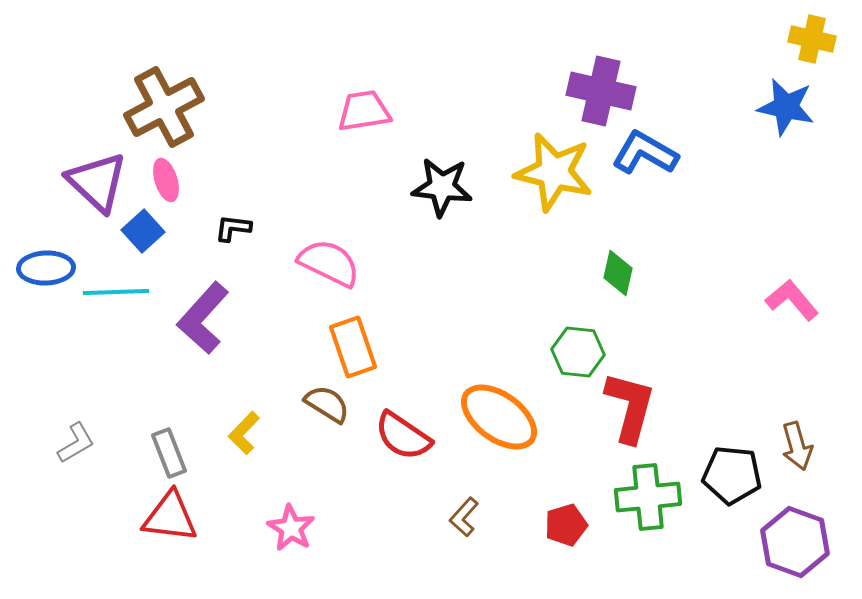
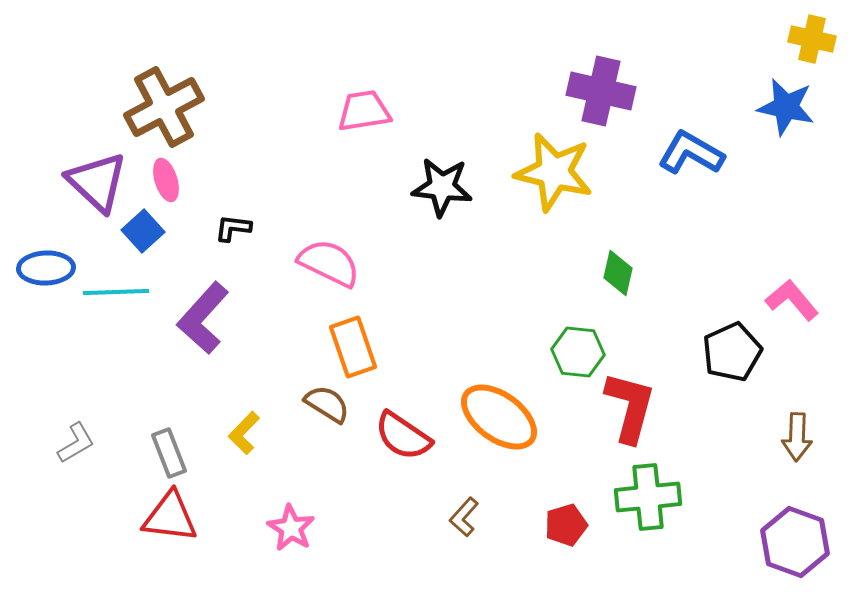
blue L-shape: moved 46 px right
brown arrow: moved 9 px up; rotated 18 degrees clockwise
black pentagon: moved 123 px up; rotated 30 degrees counterclockwise
